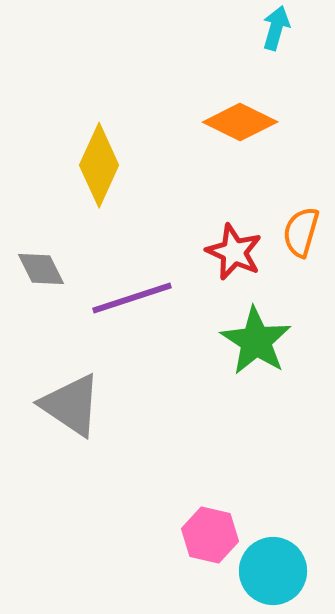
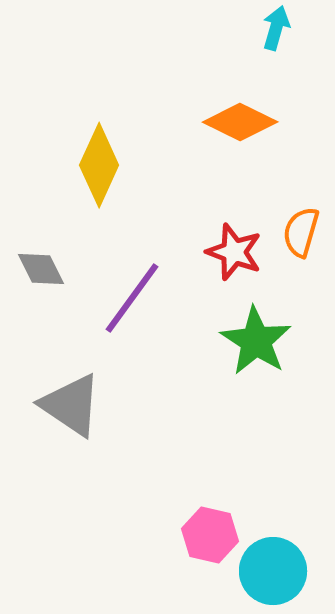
red star: rotated 4 degrees counterclockwise
purple line: rotated 36 degrees counterclockwise
